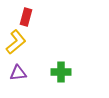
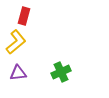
red rectangle: moved 2 px left, 1 px up
green cross: rotated 24 degrees counterclockwise
